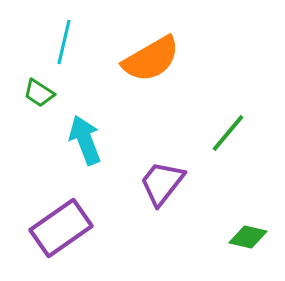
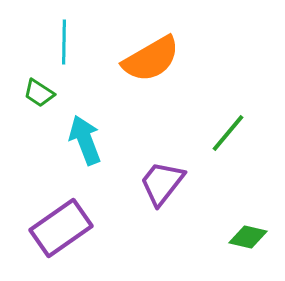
cyan line: rotated 12 degrees counterclockwise
